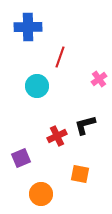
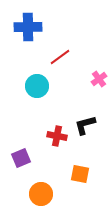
red line: rotated 35 degrees clockwise
red cross: rotated 36 degrees clockwise
